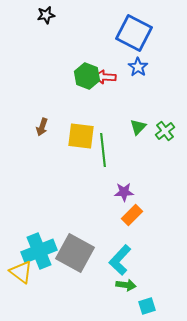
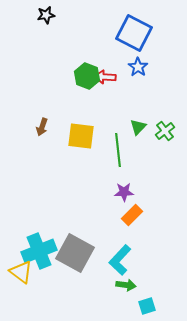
green line: moved 15 px right
